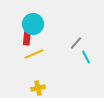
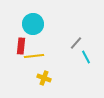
red rectangle: moved 6 px left, 9 px down
yellow line: moved 2 px down; rotated 18 degrees clockwise
yellow cross: moved 6 px right, 10 px up; rotated 32 degrees clockwise
